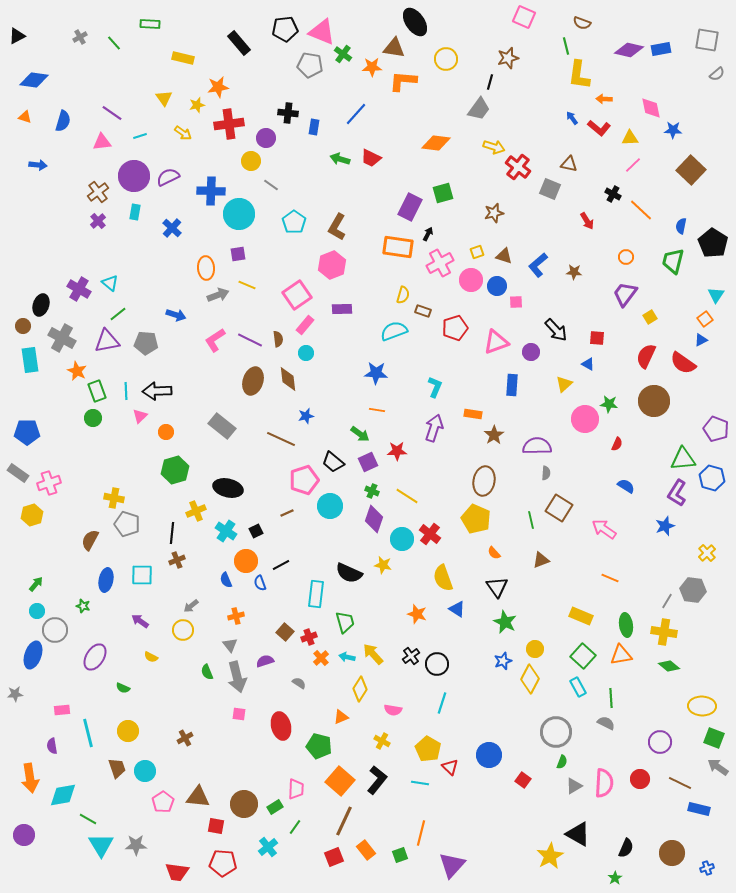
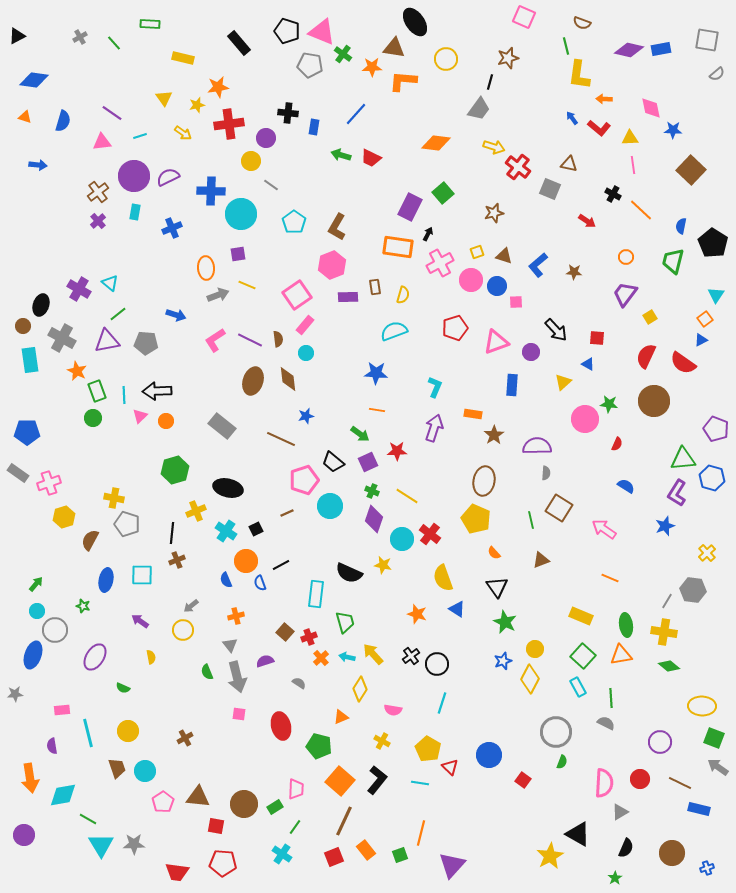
black pentagon at (285, 29): moved 2 px right, 2 px down; rotated 25 degrees clockwise
green arrow at (340, 159): moved 1 px right, 4 px up
pink line at (633, 165): rotated 54 degrees counterclockwise
green square at (443, 193): rotated 25 degrees counterclockwise
cyan circle at (239, 214): moved 2 px right
red arrow at (587, 221): rotated 24 degrees counterclockwise
blue cross at (172, 228): rotated 24 degrees clockwise
purple rectangle at (342, 309): moved 6 px right, 12 px up
brown rectangle at (423, 311): moved 48 px left, 24 px up; rotated 63 degrees clockwise
yellow triangle at (564, 384): moved 1 px left, 2 px up
cyan line at (126, 391): moved 2 px left, 4 px down
orange circle at (166, 432): moved 11 px up
yellow hexagon at (32, 515): moved 32 px right, 2 px down
black square at (256, 531): moved 2 px up
yellow semicircle at (151, 657): rotated 128 degrees counterclockwise
gray triangle at (574, 786): moved 46 px right, 26 px down
gray star at (136, 845): moved 2 px left, 1 px up
cyan cross at (268, 847): moved 14 px right, 7 px down; rotated 18 degrees counterclockwise
